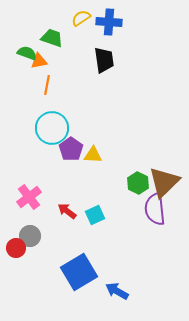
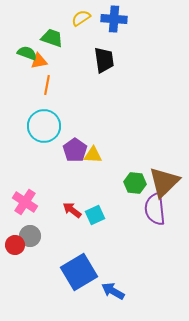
blue cross: moved 5 px right, 3 px up
cyan circle: moved 8 px left, 2 px up
purple pentagon: moved 4 px right, 1 px down
green hexagon: moved 3 px left; rotated 20 degrees counterclockwise
pink cross: moved 4 px left, 5 px down; rotated 20 degrees counterclockwise
red arrow: moved 5 px right, 1 px up
red circle: moved 1 px left, 3 px up
blue arrow: moved 4 px left
